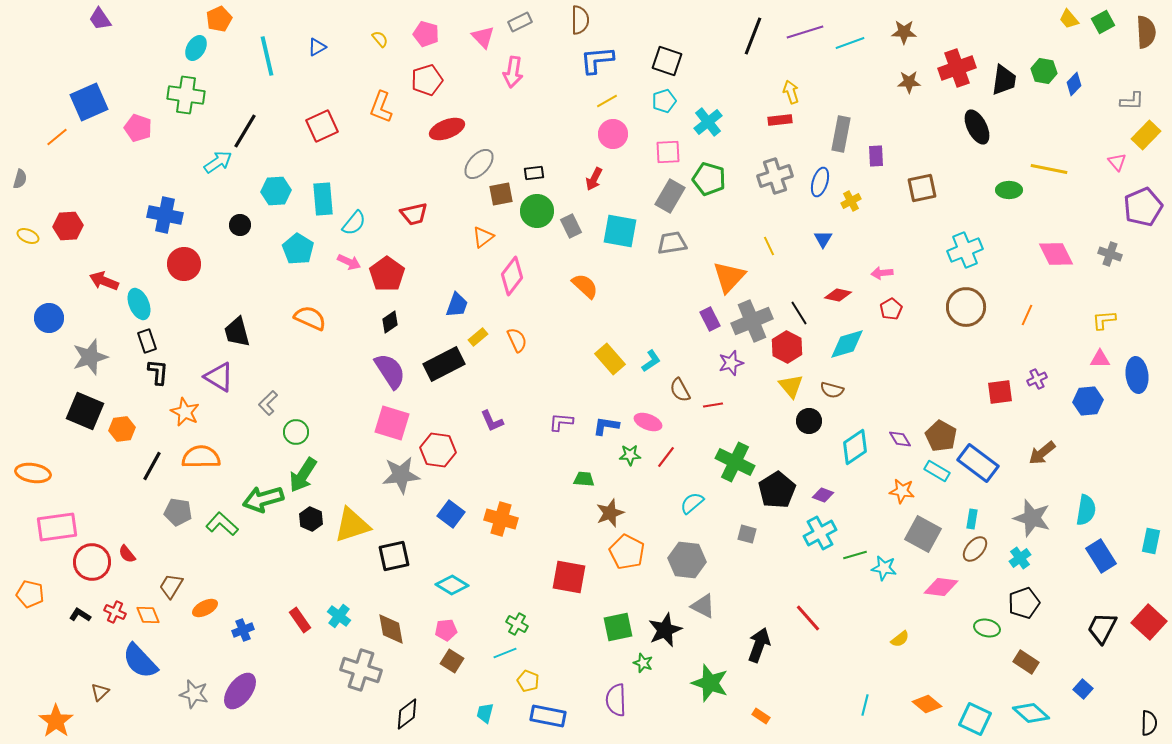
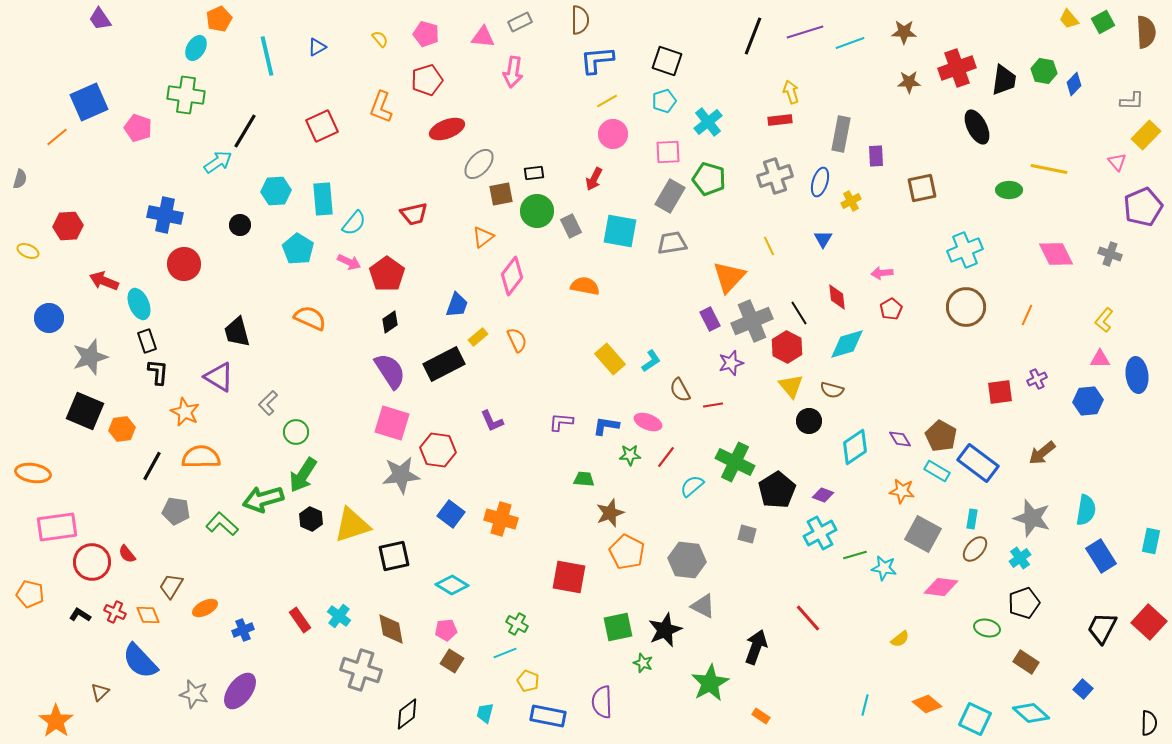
pink triangle at (483, 37): rotated 40 degrees counterclockwise
yellow ellipse at (28, 236): moved 15 px down
orange semicircle at (585, 286): rotated 32 degrees counterclockwise
red diamond at (838, 295): moved 1 px left, 2 px down; rotated 72 degrees clockwise
yellow L-shape at (1104, 320): rotated 45 degrees counterclockwise
cyan semicircle at (692, 503): moved 17 px up
gray pentagon at (178, 512): moved 2 px left, 1 px up
black arrow at (759, 645): moved 3 px left, 2 px down
green star at (710, 683): rotated 24 degrees clockwise
purple semicircle at (616, 700): moved 14 px left, 2 px down
